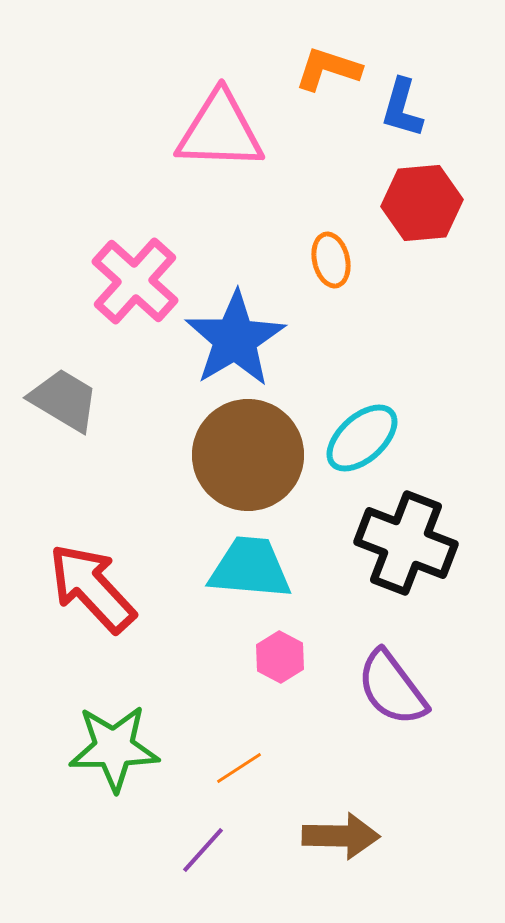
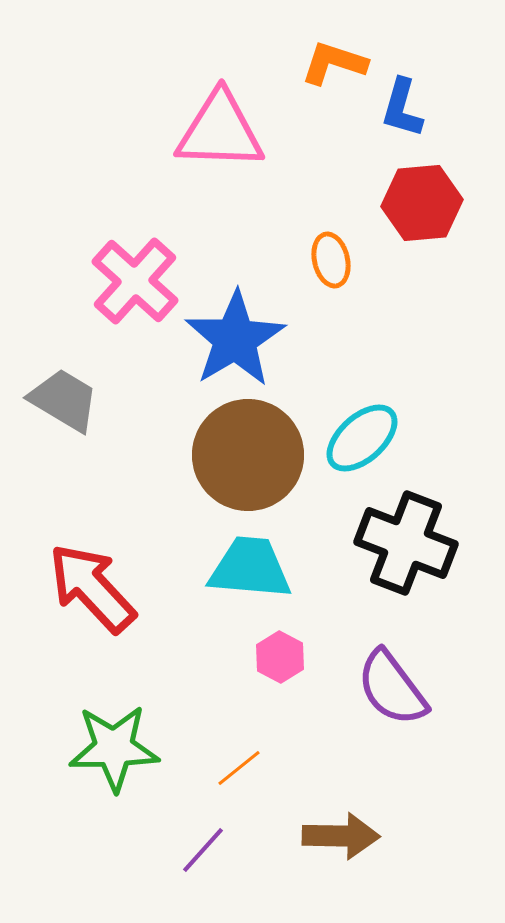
orange L-shape: moved 6 px right, 6 px up
orange line: rotated 6 degrees counterclockwise
